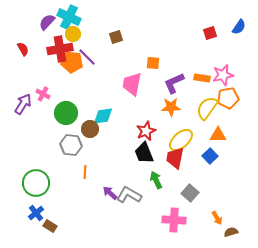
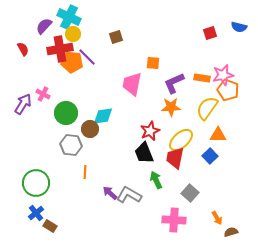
purple semicircle at (47, 22): moved 3 px left, 4 px down
blue semicircle at (239, 27): rotated 70 degrees clockwise
orange pentagon at (228, 98): moved 8 px up; rotated 30 degrees clockwise
red star at (146, 131): moved 4 px right
